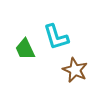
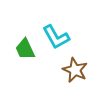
cyan L-shape: rotated 12 degrees counterclockwise
